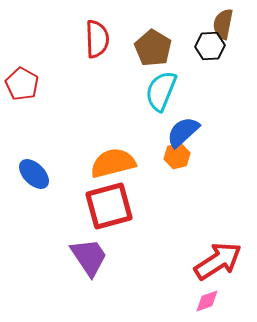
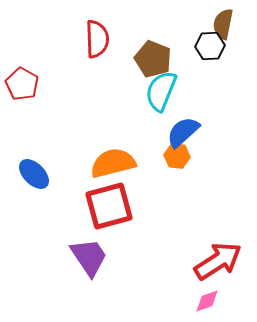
brown pentagon: moved 11 px down; rotated 9 degrees counterclockwise
orange hexagon: rotated 20 degrees clockwise
